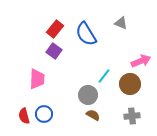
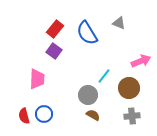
gray triangle: moved 2 px left
blue semicircle: moved 1 px right, 1 px up
brown circle: moved 1 px left, 4 px down
